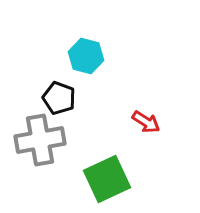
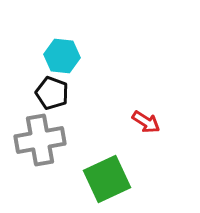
cyan hexagon: moved 24 px left; rotated 8 degrees counterclockwise
black pentagon: moved 7 px left, 5 px up
